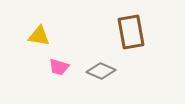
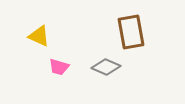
yellow triangle: rotated 15 degrees clockwise
gray diamond: moved 5 px right, 4 px up
